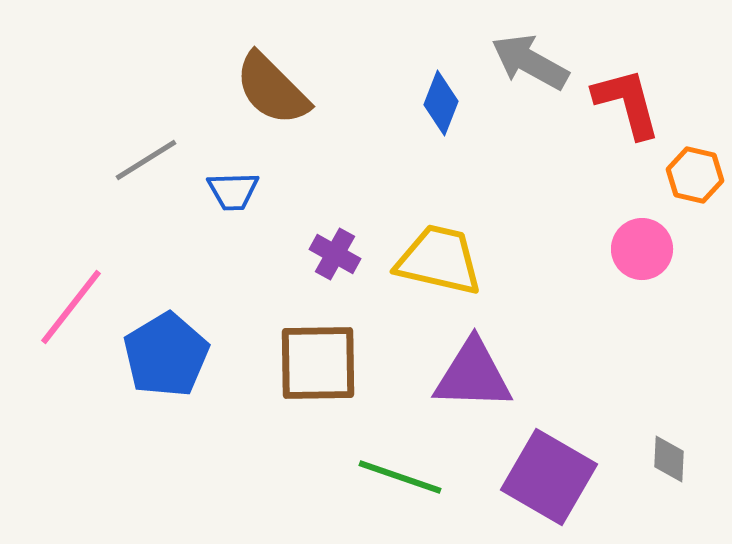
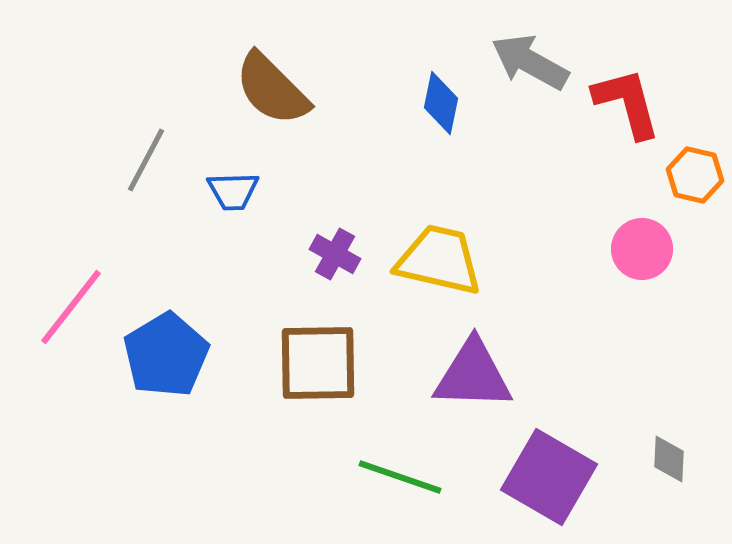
blue diamond: rotated 10 degrees counterclockwise
gray line: rotated 30 degrees counterclockwise
